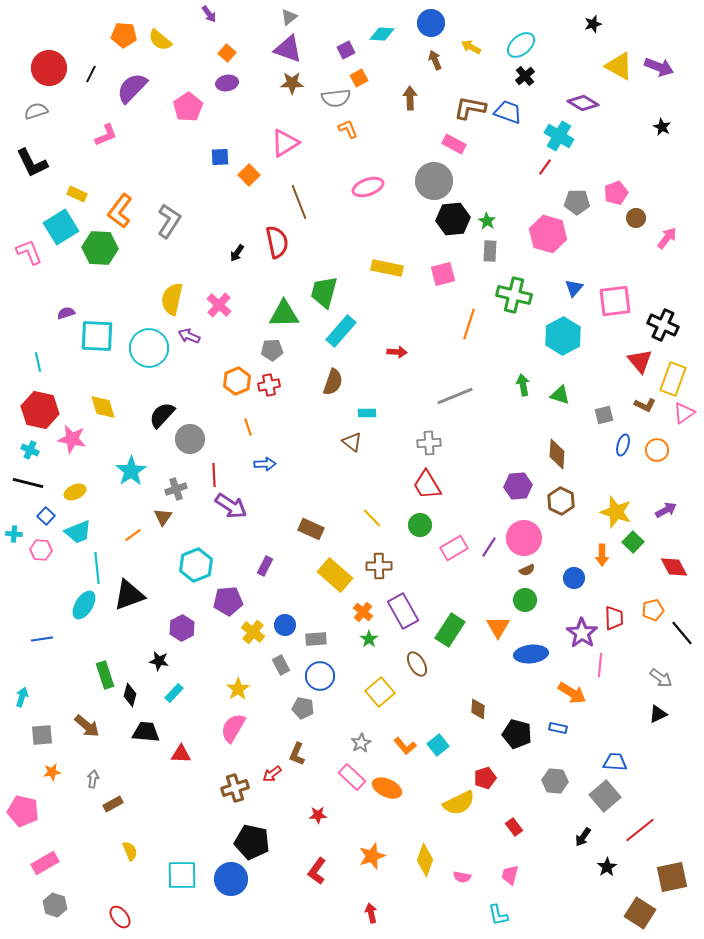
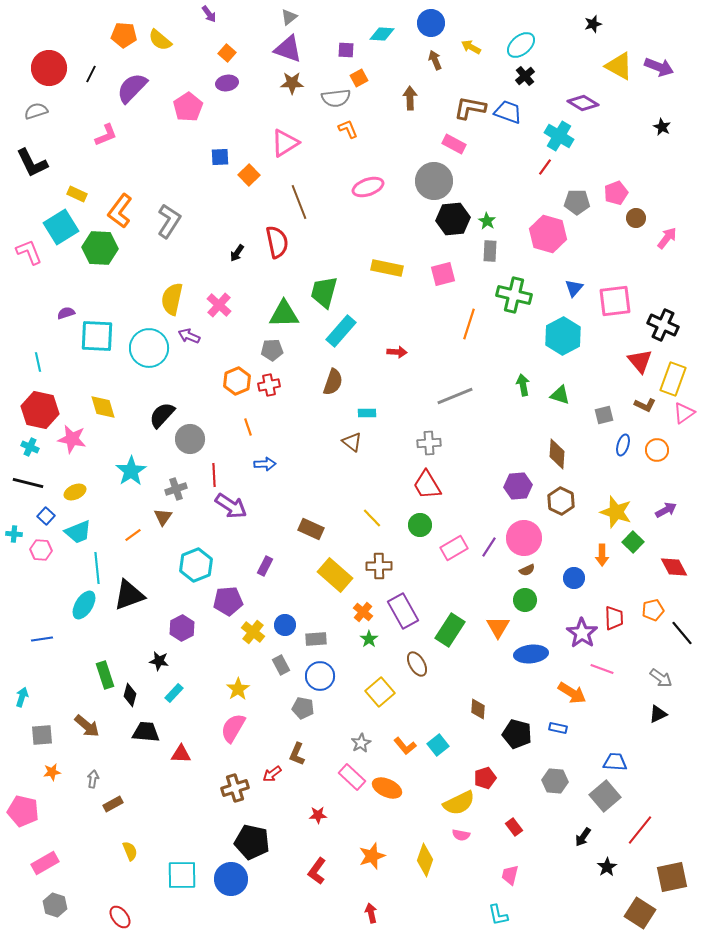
purple square at (346, 50): rotated 30 degrees clockwise
cyan cross at (30, 450): moved 3 px up
pink line at (600, 665): moved 2 px right, 4 px down; rotated 75 degrees counterclockwise
red line at (640, 830): rotated 12 degrees counterclockwise
pink semicircle at (462, 877): moved 1 px left, 42 px up
